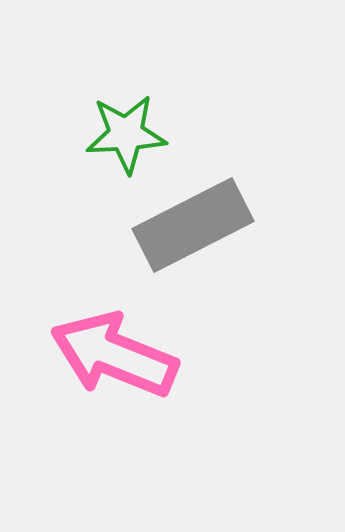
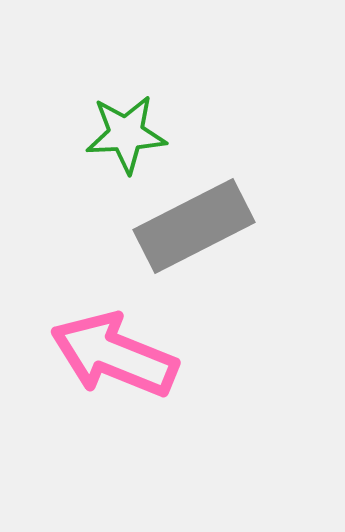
gray rectangle: moved 1 px right, 1 px down
